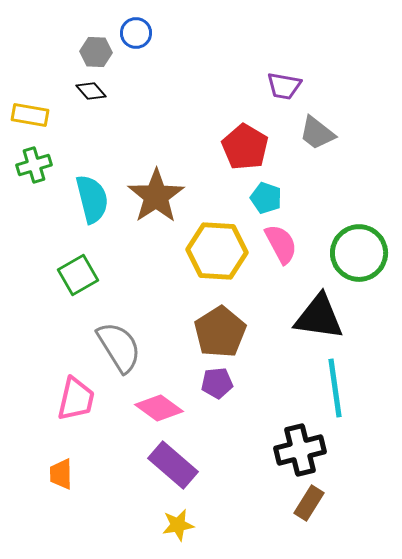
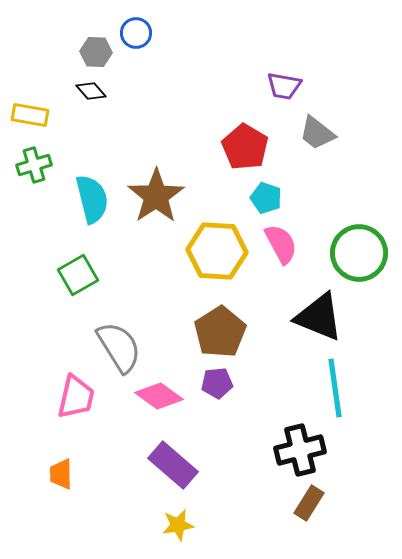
black triangle: rotated 14 degrees clockwise
pink trapezoid: moved 2 px up
pink diamond: moved 12 px up
